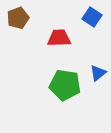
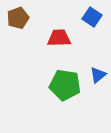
blue triangle: moved 2 px down
